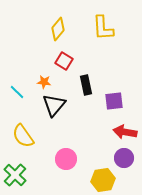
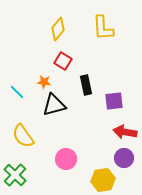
red square: moved 1 px left
black triangle: rotated 35 degrees clockwise
